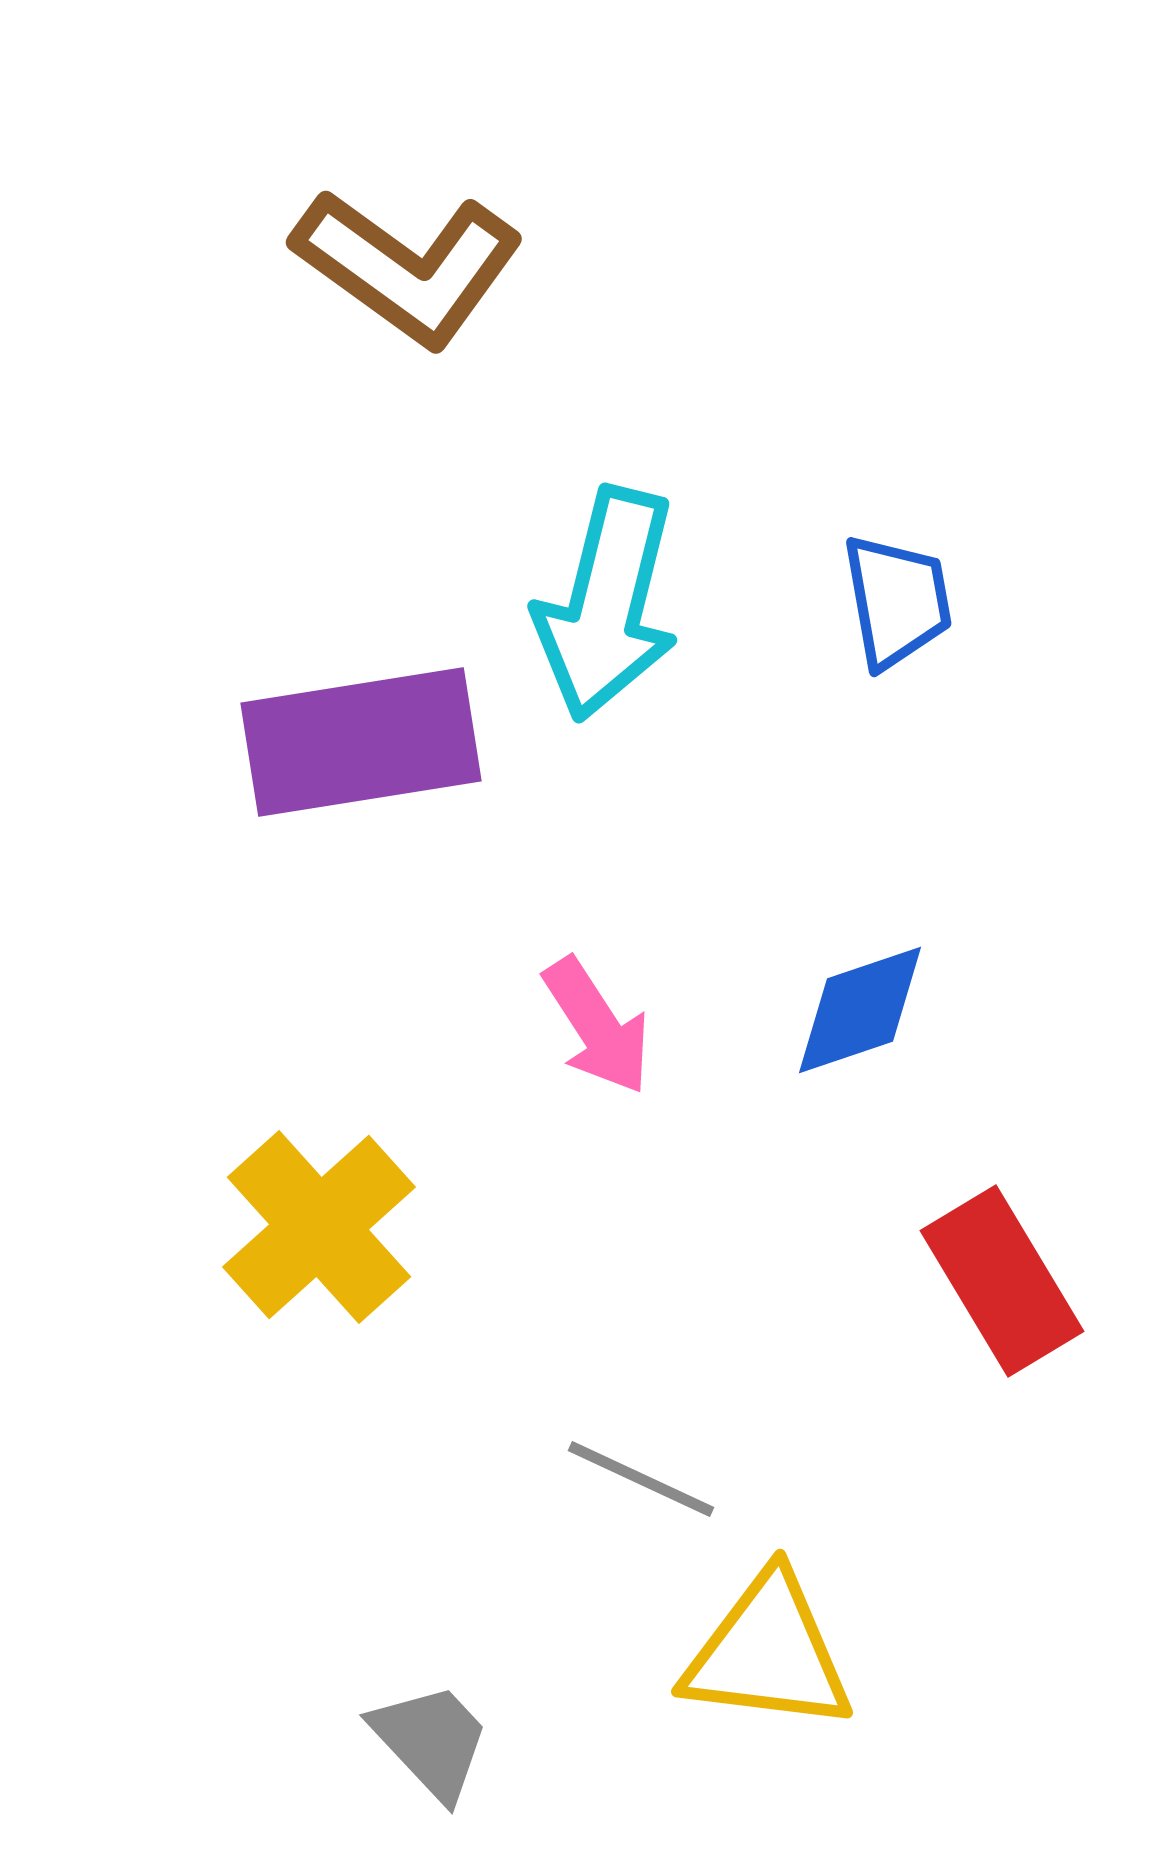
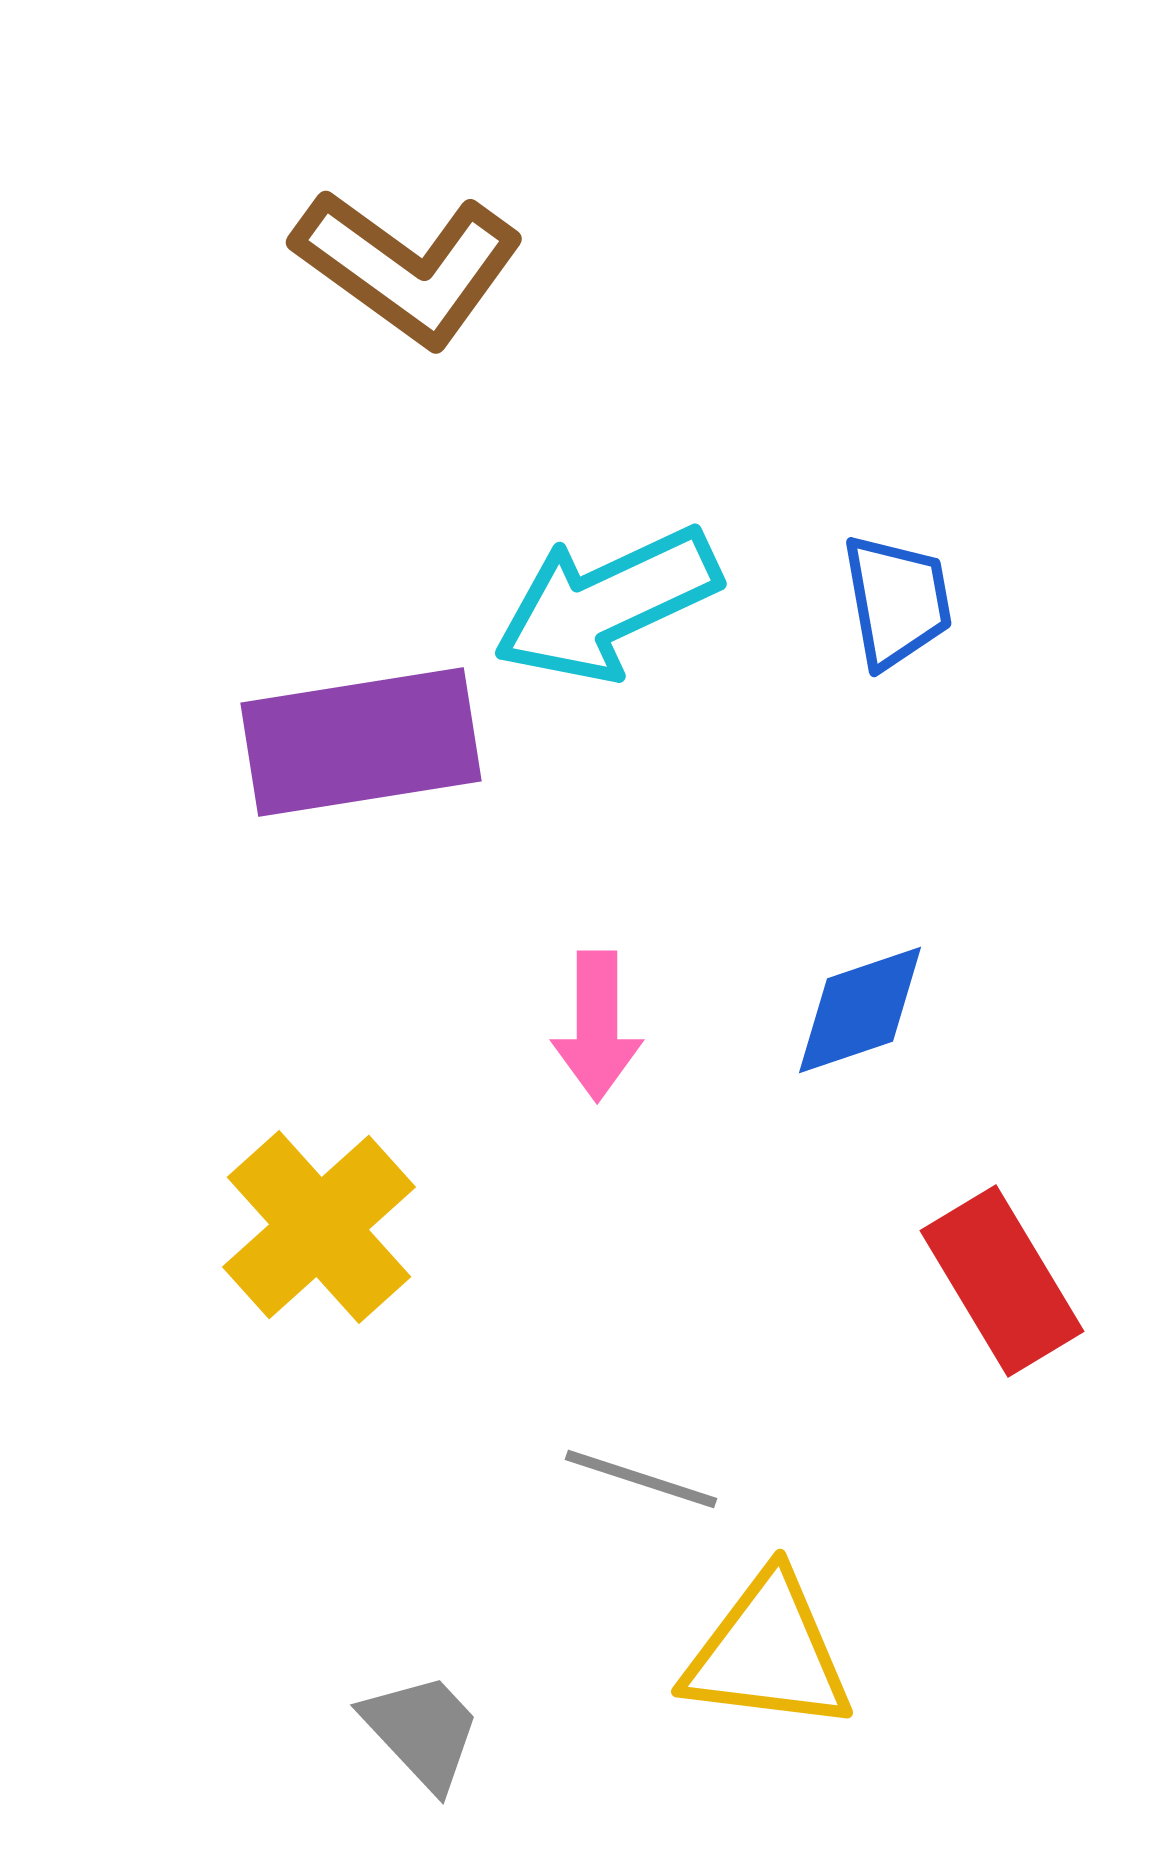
cyan arrow: rotated 51 degrees clockwise
pink arrow: rotated 33 degrees clockwise
gray line: rotated 7 degrees counterclockwise
gray trapezoid: moved 9 px left, 10 px up
